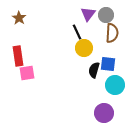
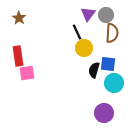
cyan circle: moved 1 px left, 2 px up
